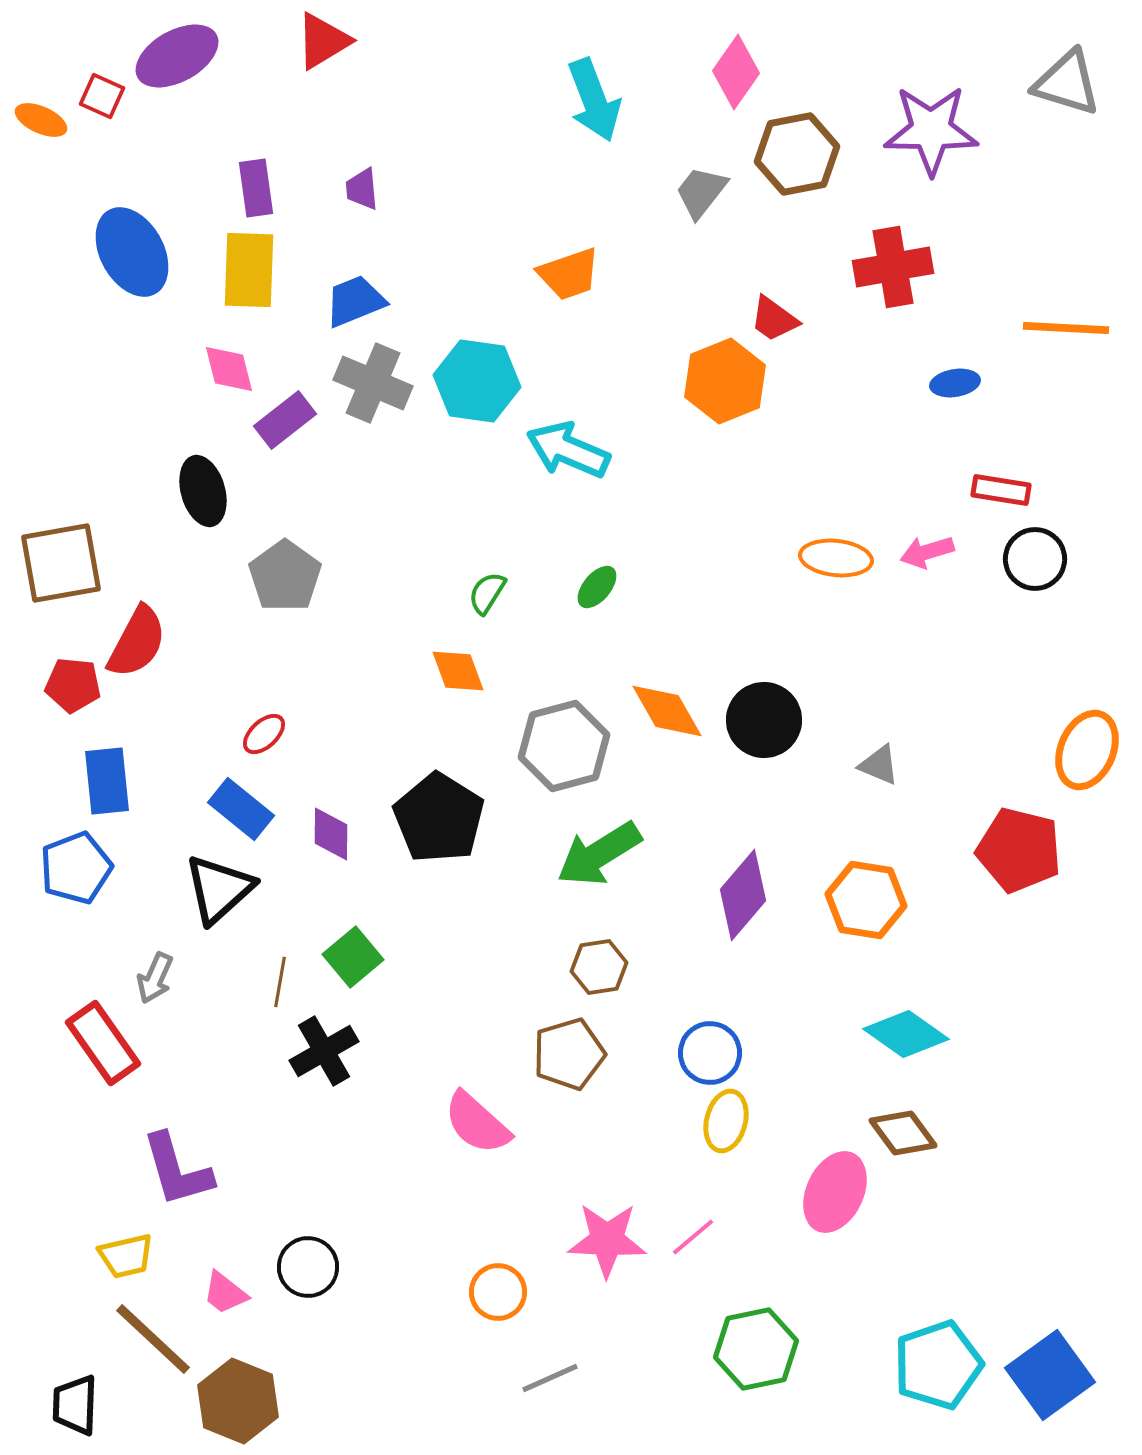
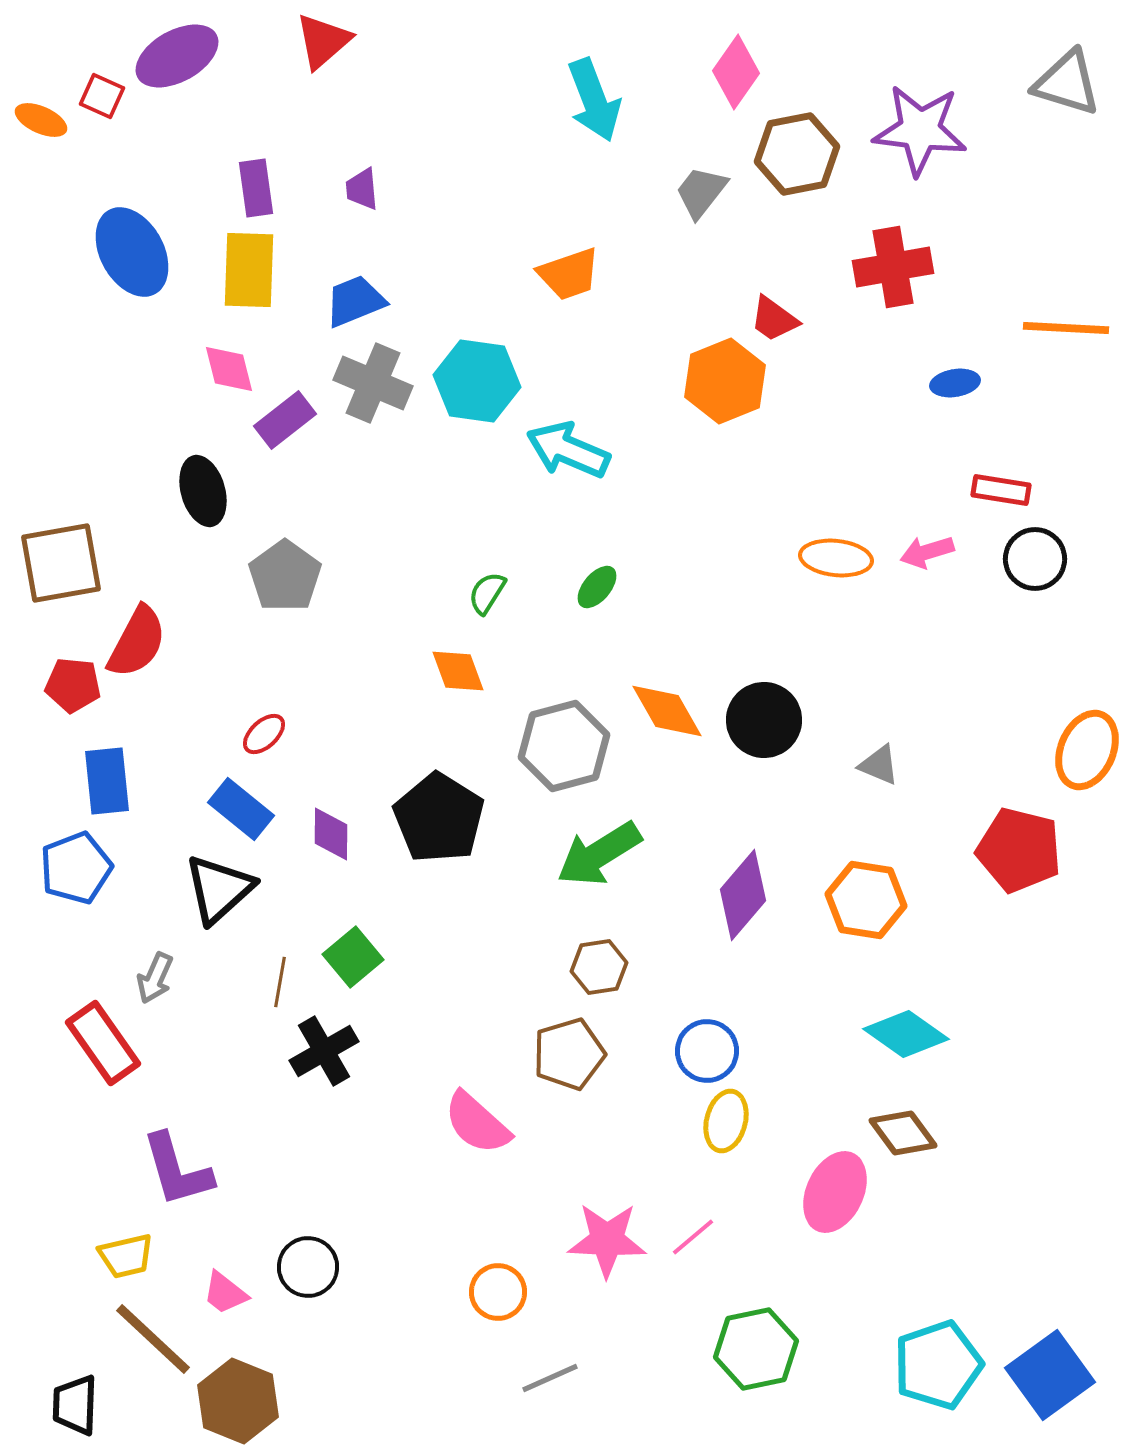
red triangle at (323, 41): rotated 10 degrees counterclockwise
purple star at (931, 130): moved 11 px left; rotated 6 degrees clockwise
blue circle at (710, 1053): moved 3 px left, 2 px up
